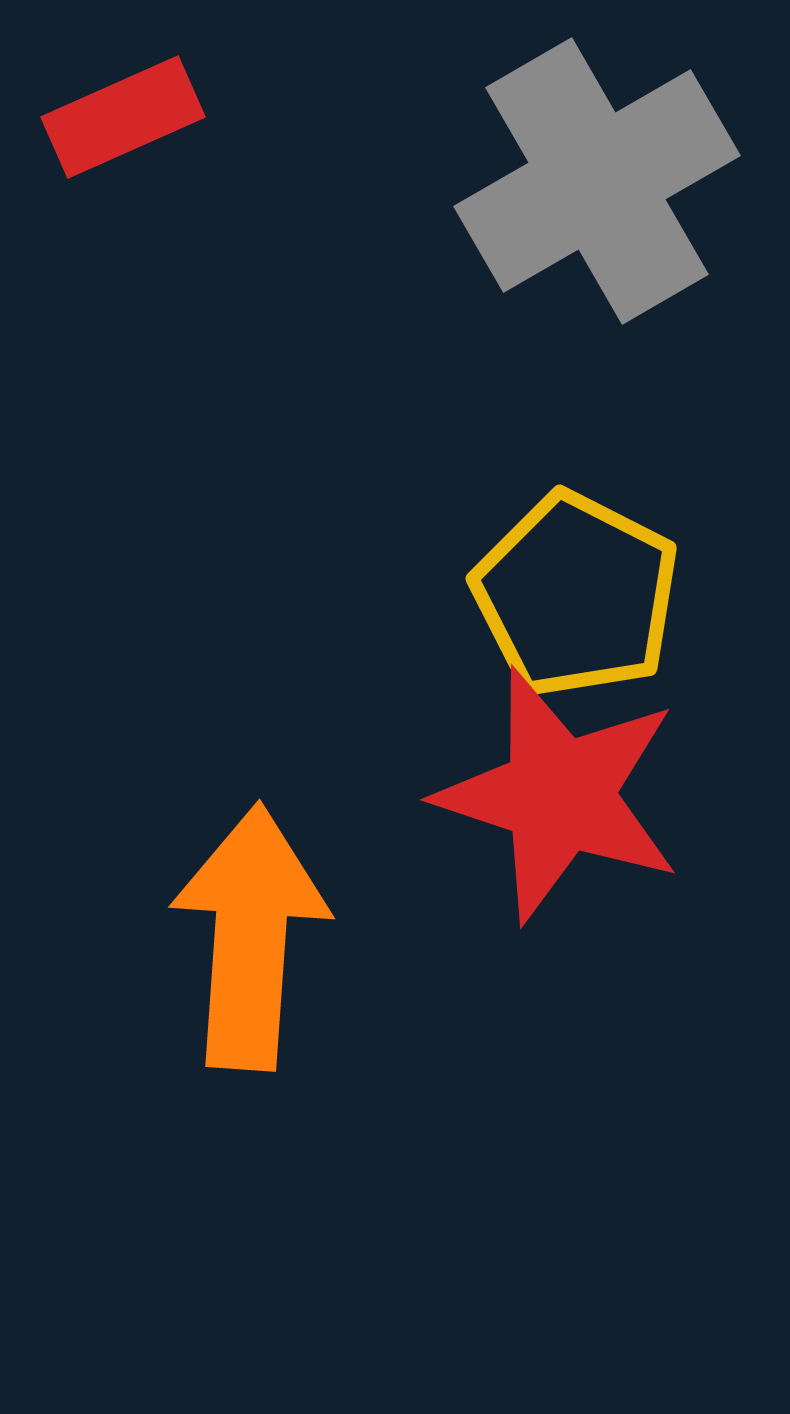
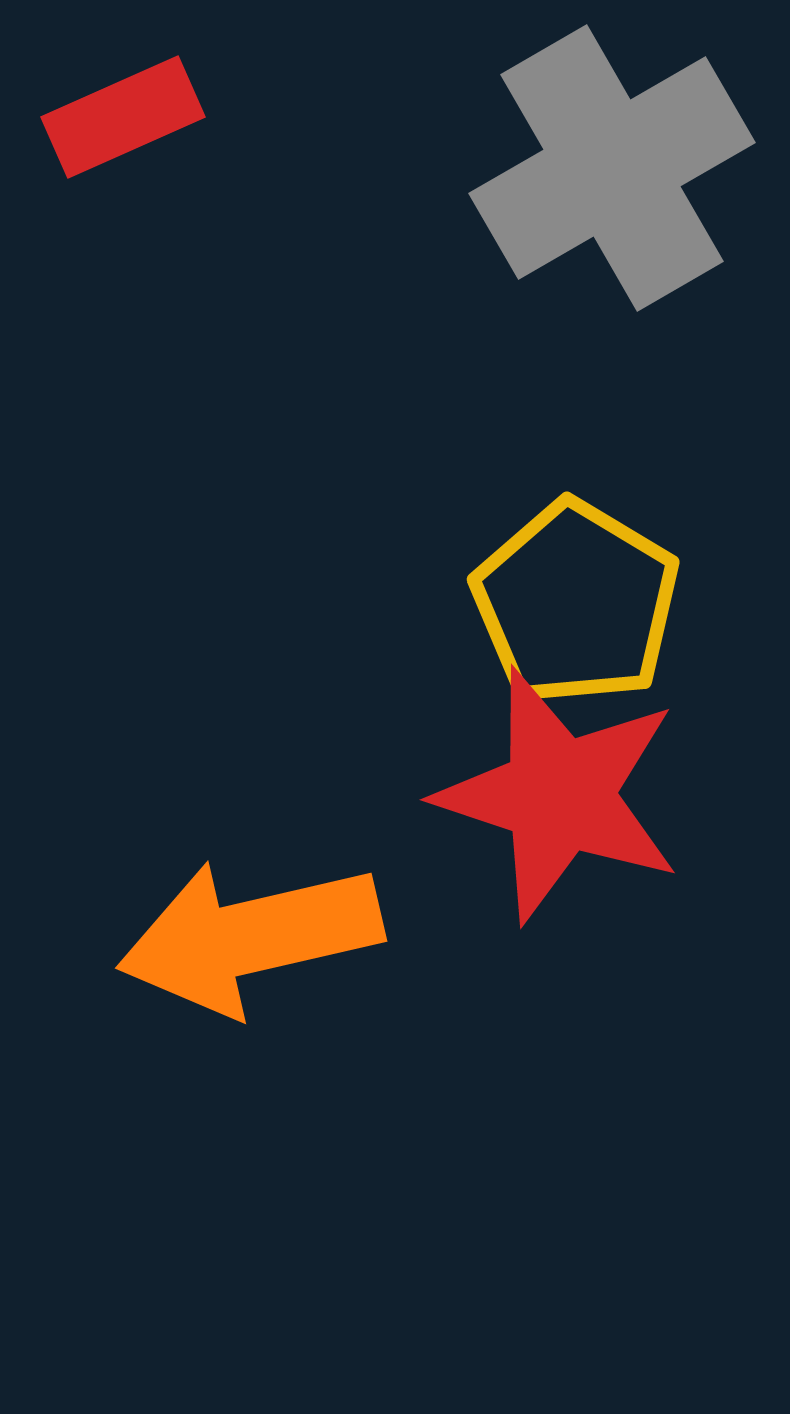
gray cross: moved 15 px right, 13 px up
yellow pentagon: moved 8 px down; rotated 4 degrees clockwise
orange arrow: rotated 107 degrees counterclockwise
